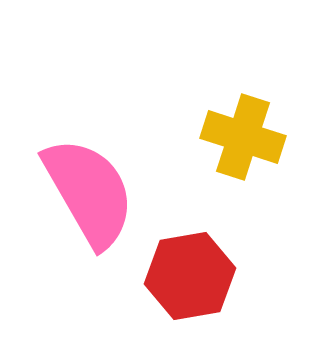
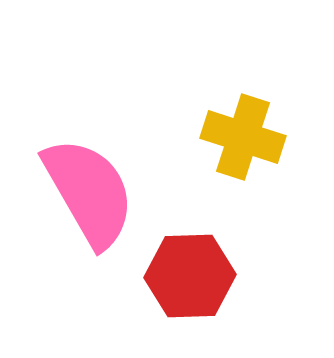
red hexagon: rotated 8 degrees clockwise
